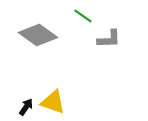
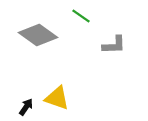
green line: moved 2 px left
gray L-shape: moved 5 px right, 6 px down
yellow triangle: moved 4 px right, 4 px up
